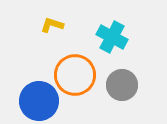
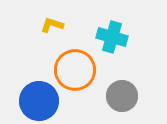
cyan cross: rotated 12 degrees counterclockwise
orange circle: moved 5 px up
gray circle: moved 11 px down
